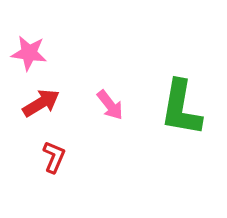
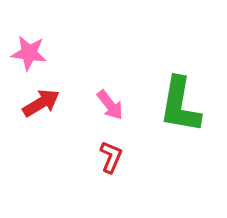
green L-shape: moved 1 px left, 3 px up
red L-shape: moved 57 px right
